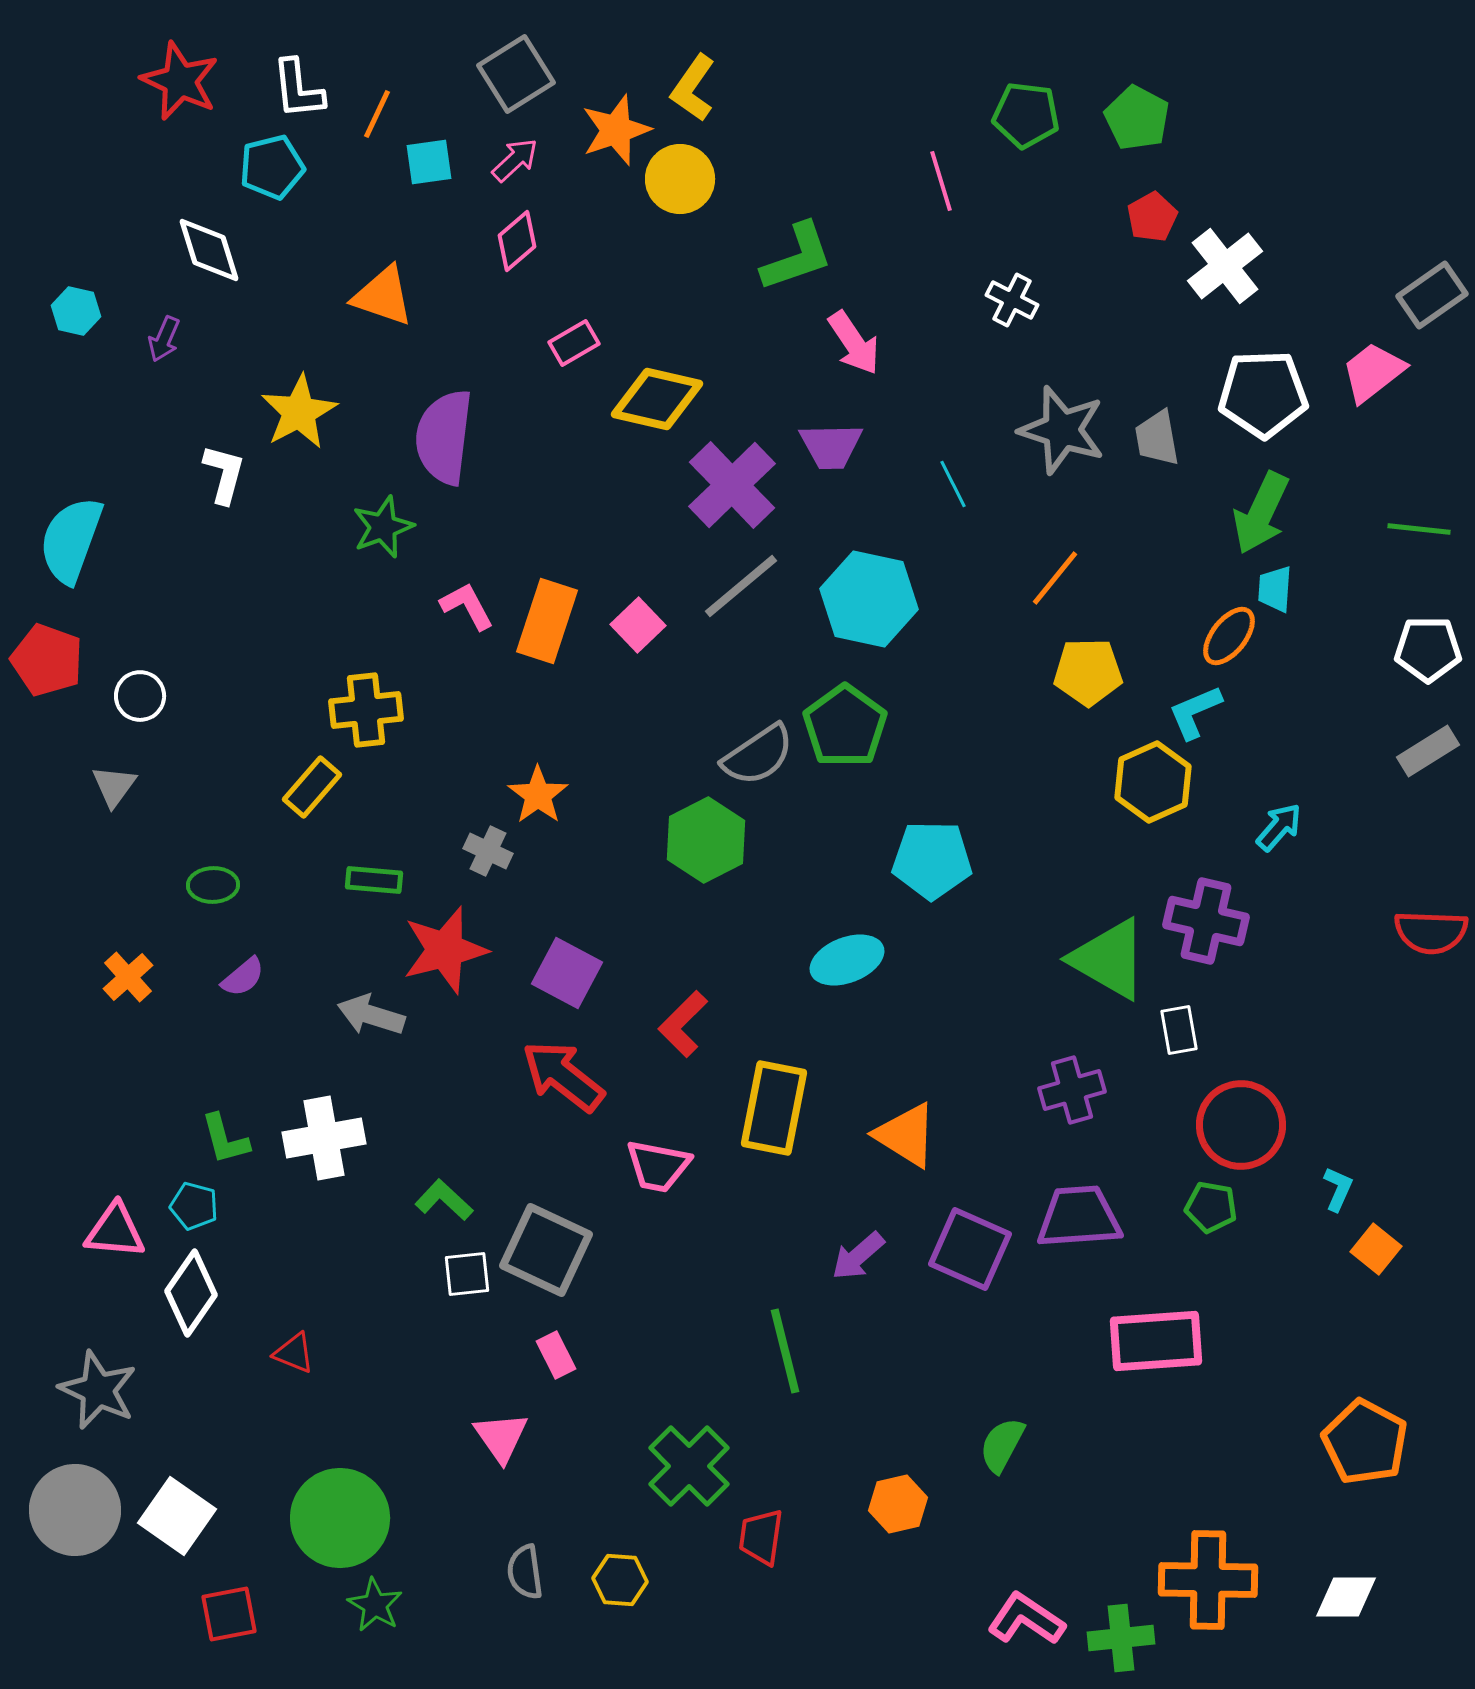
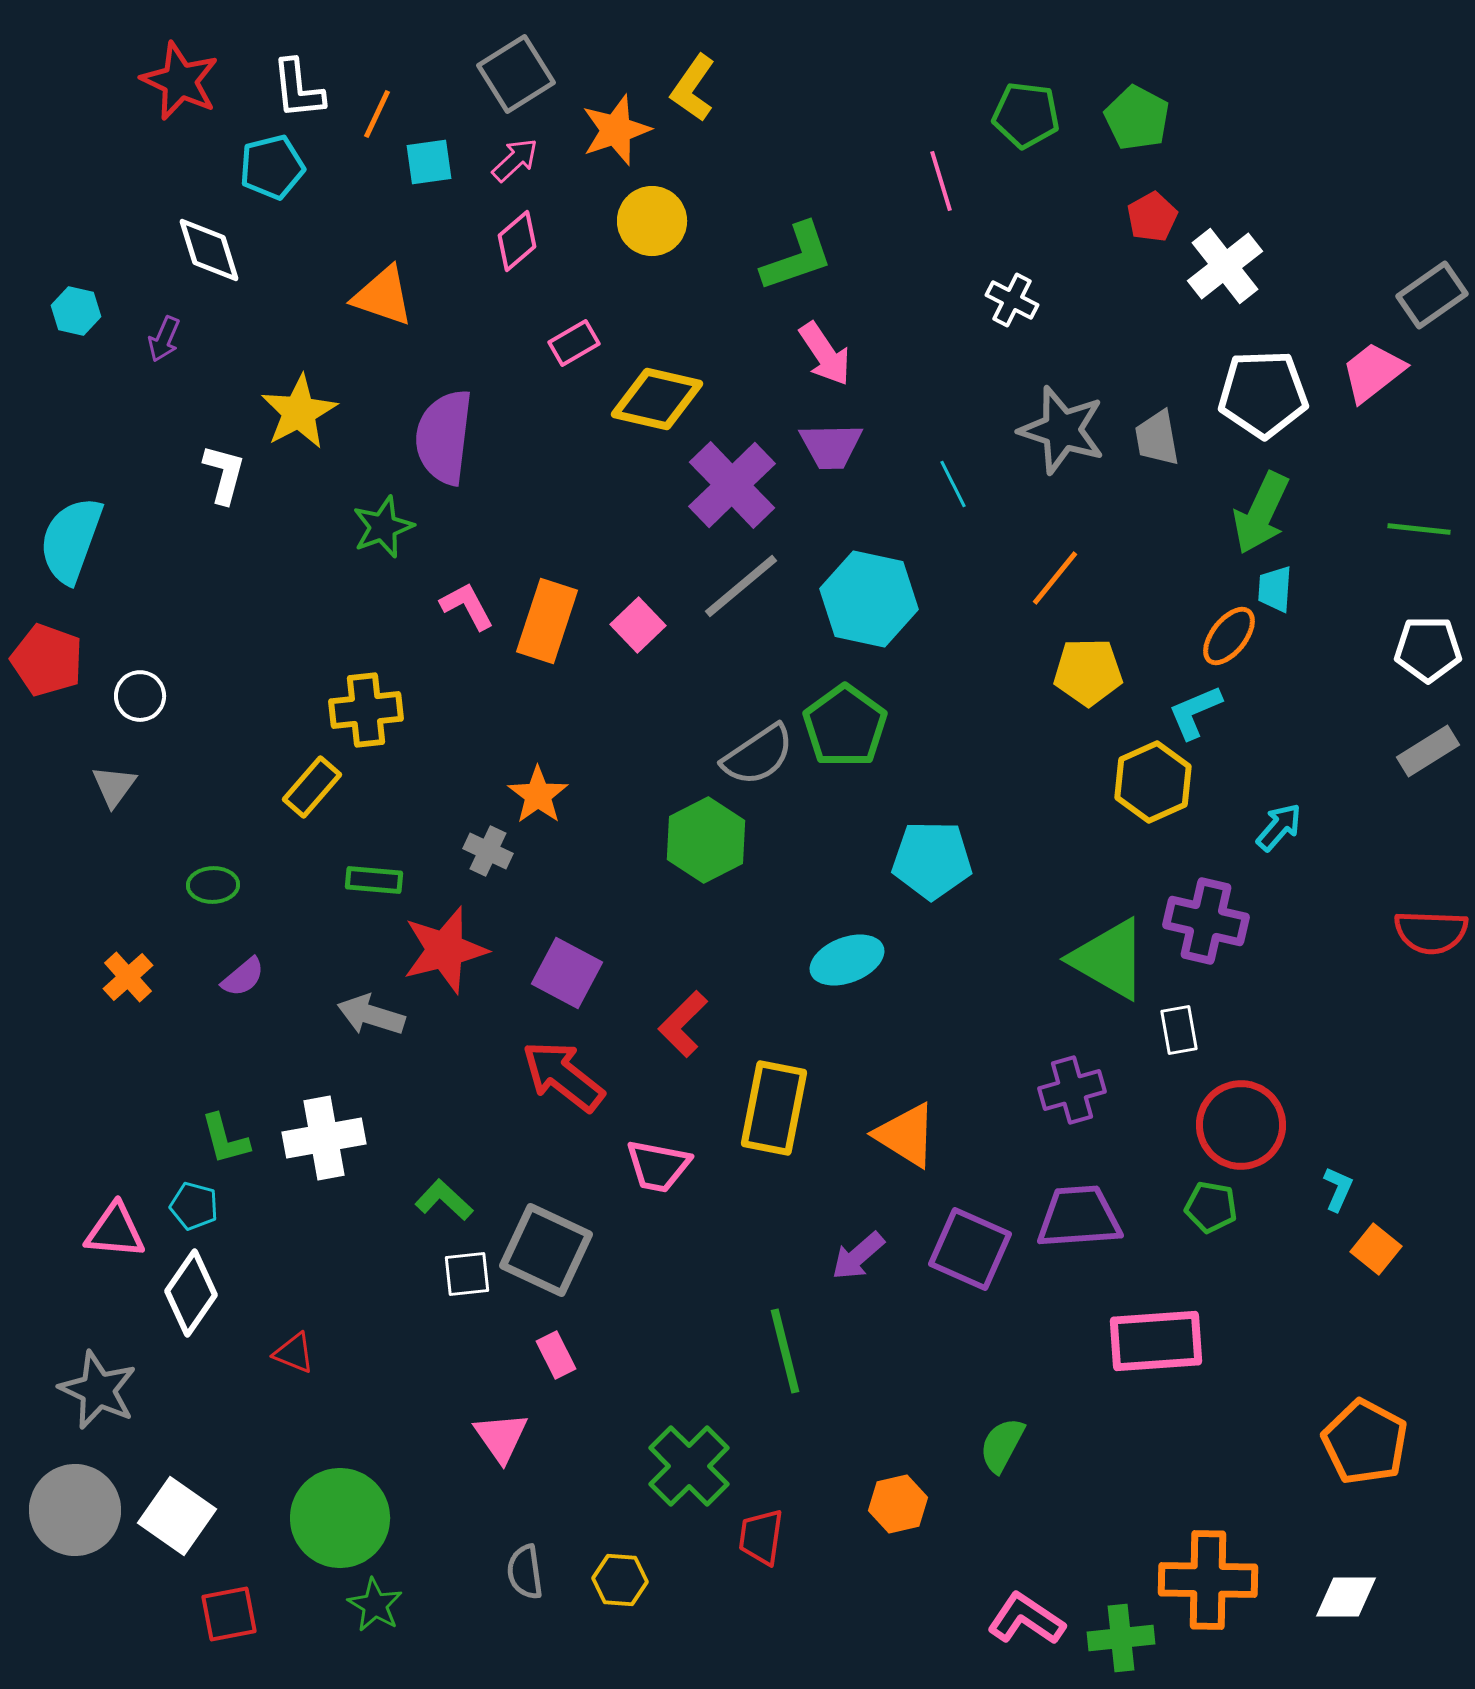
yellow circle at (680, 179): moved 28 px left, 42 px down
pink arrow at (854, 343): moved 29 px left, 11 px down
